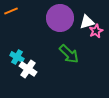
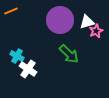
purple circle: moved 2 px down
cyan cross: moved 1 px up
